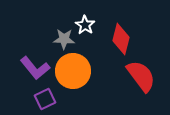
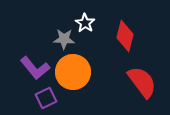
white star: moved 2 px up
red diamond: moved 4 px right, 3 px up
orange circle: moved 1 px down
red semicircle: moved 1 px right, 6 px down
purple square: moved 1 px right, 1 px up
